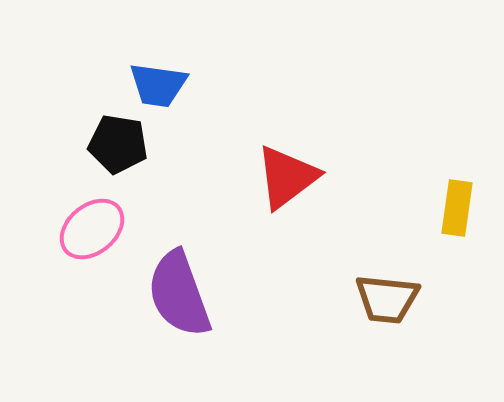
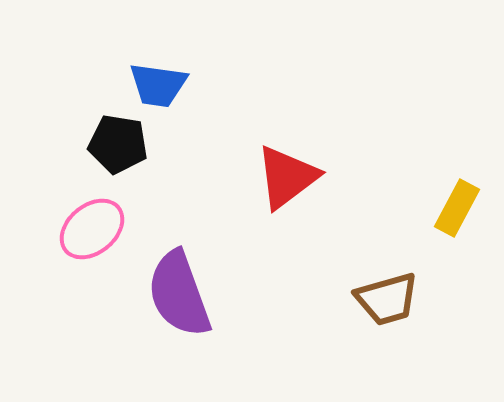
yellow rectangle: rotated 20 degrees clockwise
brown trapezoid: rotated 22 degrees counterclockwise
